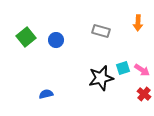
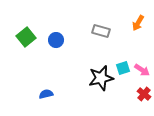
orange arrow: rotated 28 degrees clockwise
